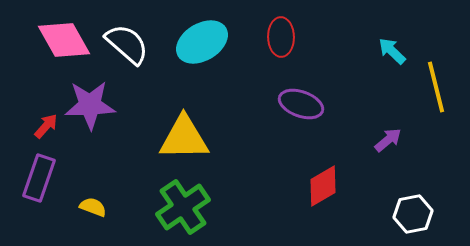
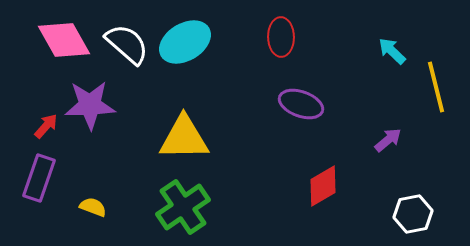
cyan ellipse: moved 17 px left
